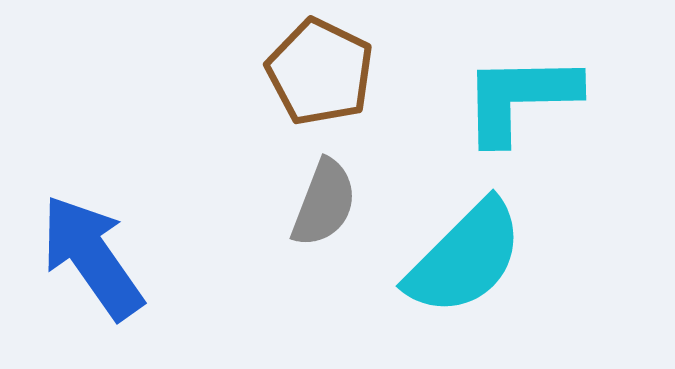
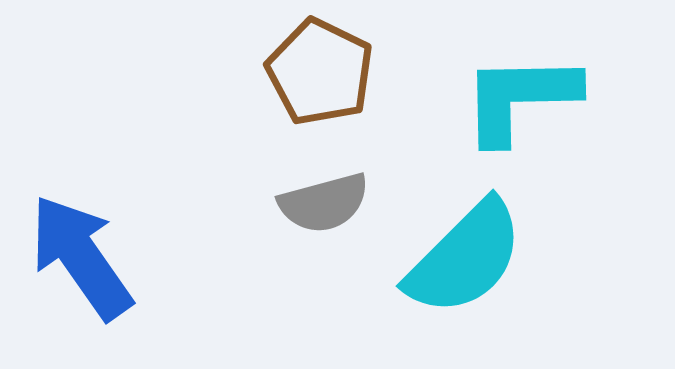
gray semicircle: rotated 54 degrees clockwise
blue arrow: moved 11 px left
